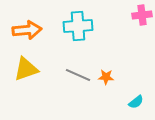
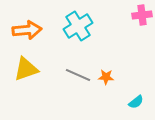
cyan cross: rotated 28 degrees counterclockwise
